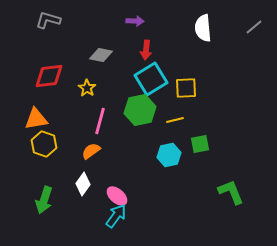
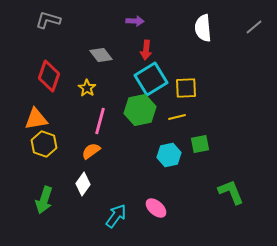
gray diamond: rotated 40 degrees clockwise
red diamond: rotated 64 degrees counterclockwise
yellow line: moved 2 px right, 3 px up
pink ellipse: moved 39 px right, 12 px down
